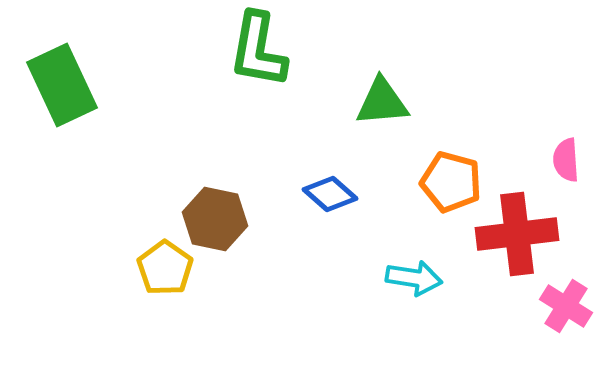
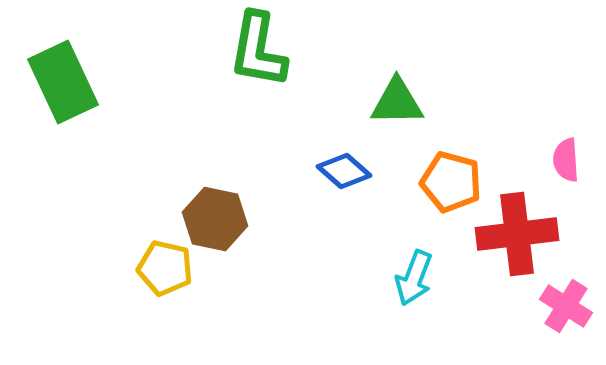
green rectangle: moved 1 px right, 3 px up
green triangle: moved 15 px right; rotated 4 degrees clockwise
blue diamond: moved 14 px right, 23 px up
yellow pentagon: rotated 22 degrees counterclockwise
cyan arrow: rotated 102 degrees clockwise
